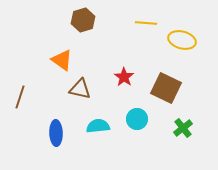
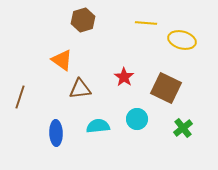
brown triangle: rotated 20 degrees counterclockwise
